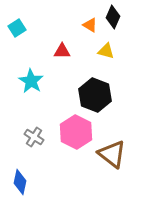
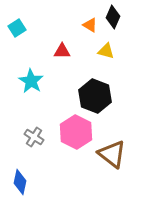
black hexagon: moved 1 px down
